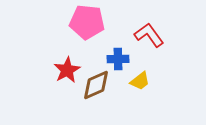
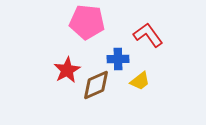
red L-shape: moved 1 px left
